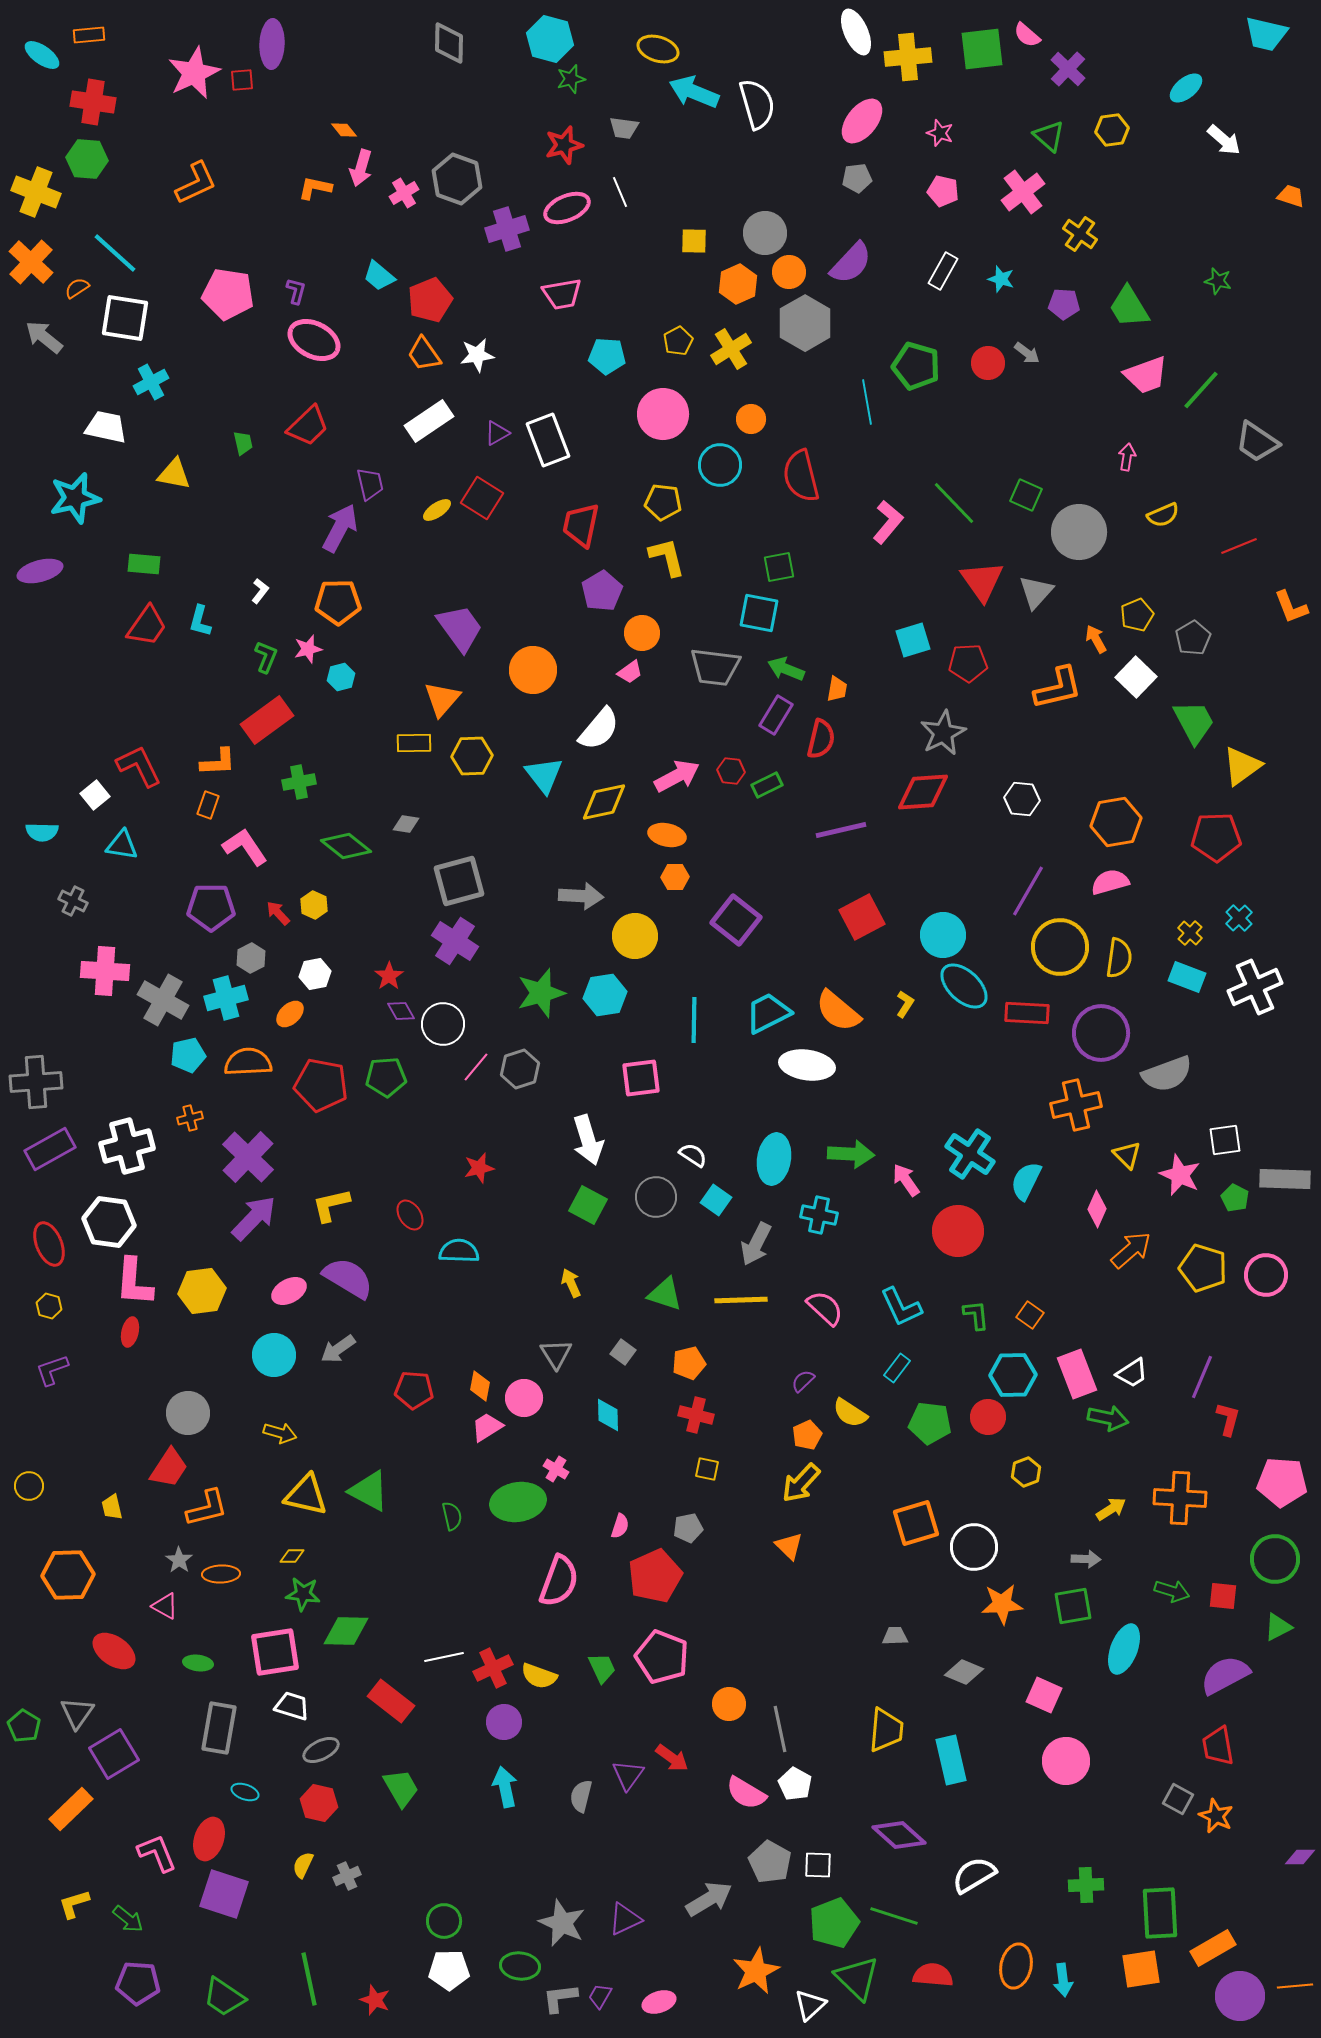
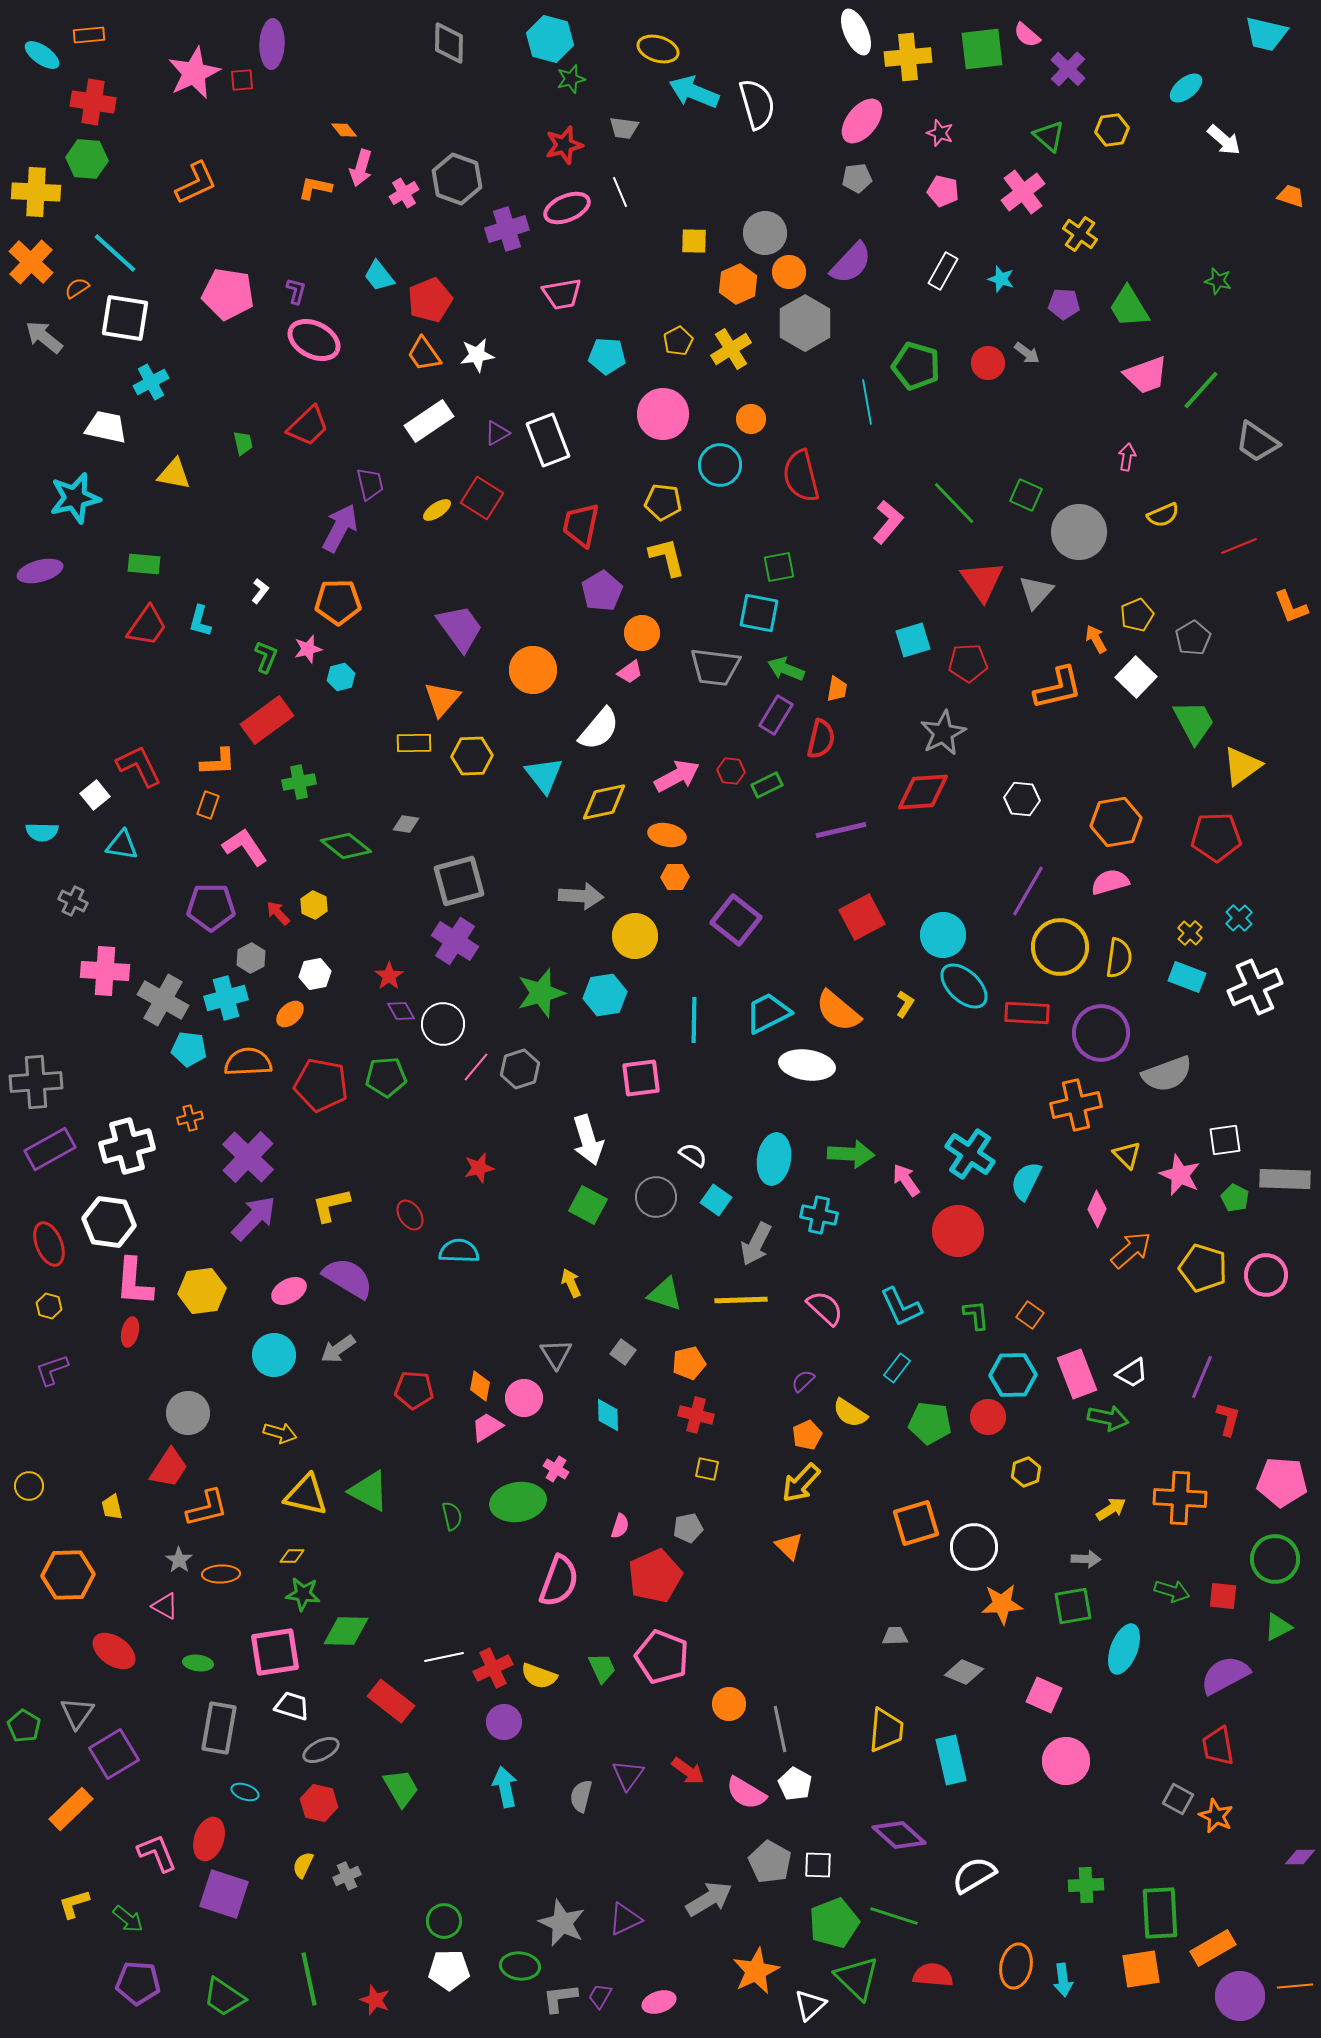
yellow cross at (36, 192): rotated 18 degrees counterclockwise
cyan trapezoid at (379, 276): rotated 12 degrees clockwise
cyan pentagon at (188, 1055): moved 1 px right, 6 px up; rotated 20 degrees clockwise
red arrow at (672, 1758): moved 16 px right, 13 px down
